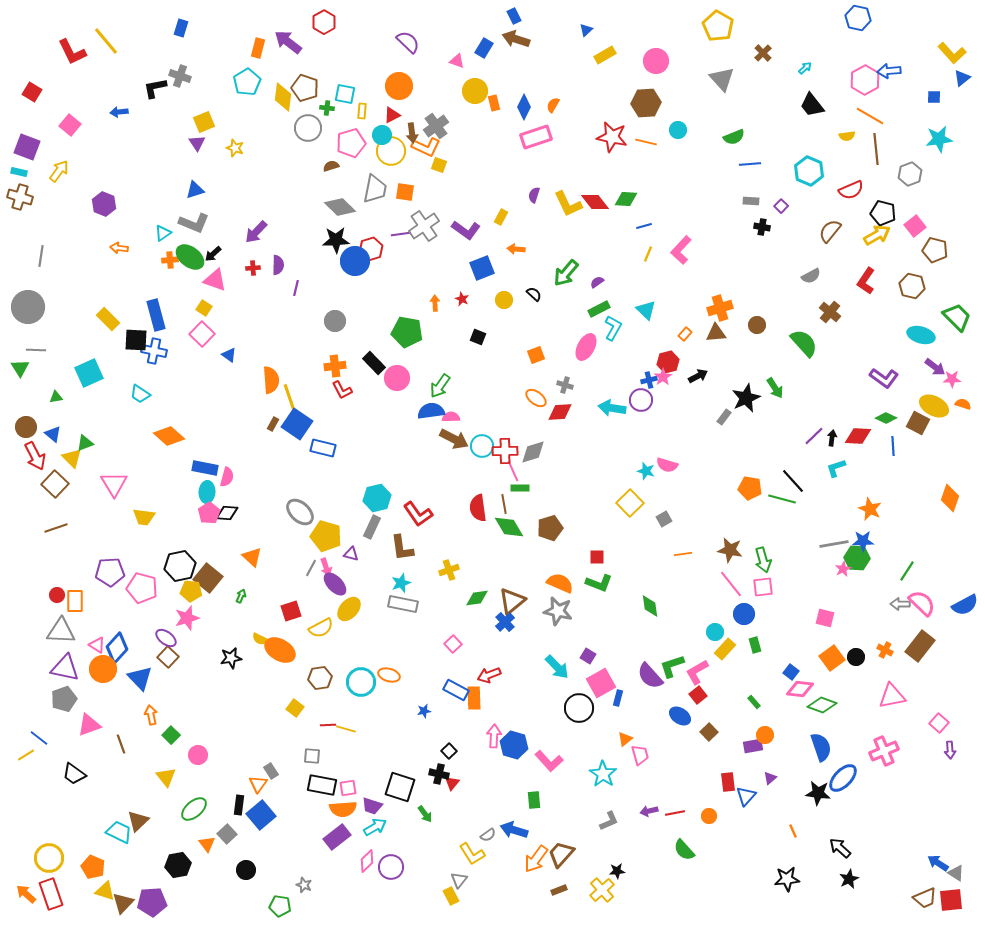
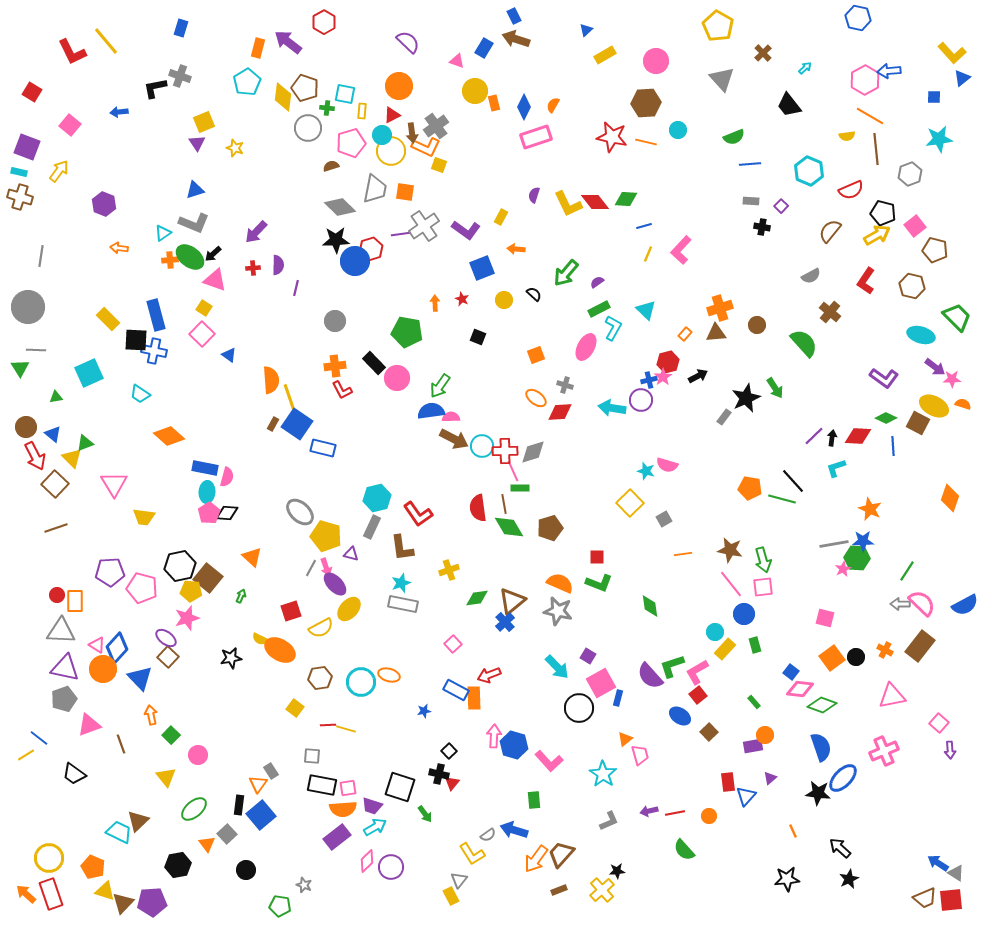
black trapezoid at (812, 105): moved 23 px left
